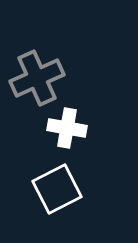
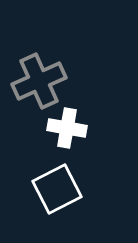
gray cross: moved 2 px right, 3 px down
